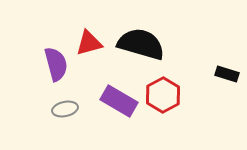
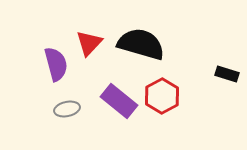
red triangle: rotated 32 degrees counterclockwise
red hexagon: moved 1 px left, 1 px down
purple rectangle: rotated 9 degrees clockwise
gray ellipse: moved 2 px right
